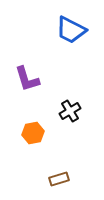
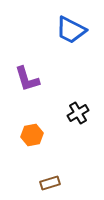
black cross: moved 8 px right, 2 px down
orange hexagon: moved 1 px left, 2 px down
brown rectangle: moved 9 px left, 4 px down
